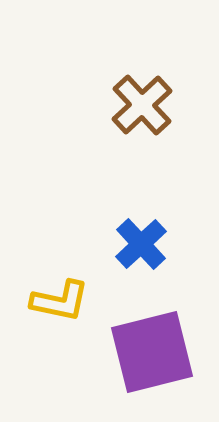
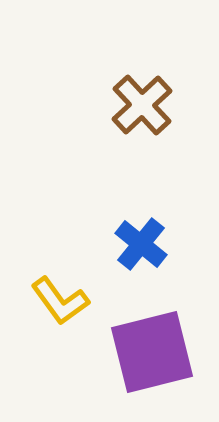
blue cross: rotated 8 degrees counterclockwise
yellow L-shape: rotated 42 degrees clockwise
